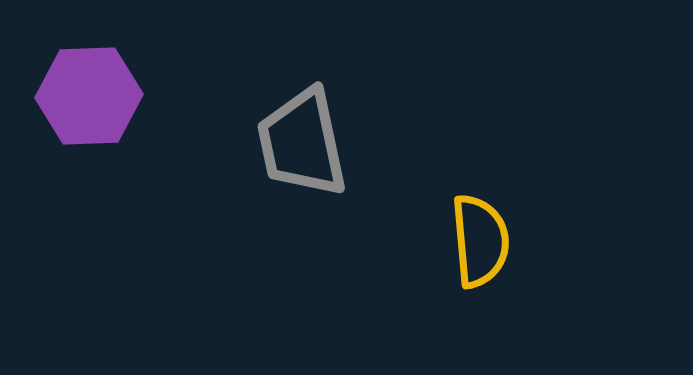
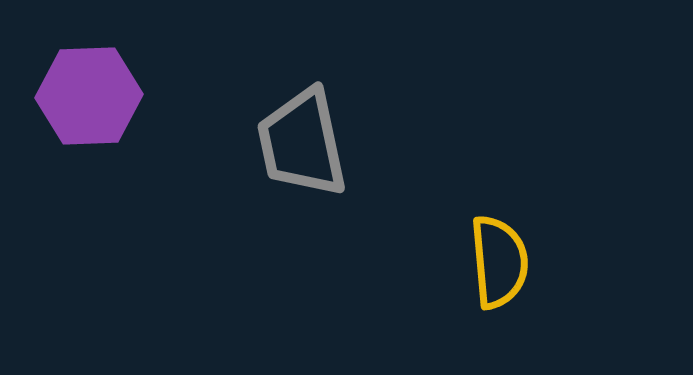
yellow semicircle: moved 19 px right, 21 px down
